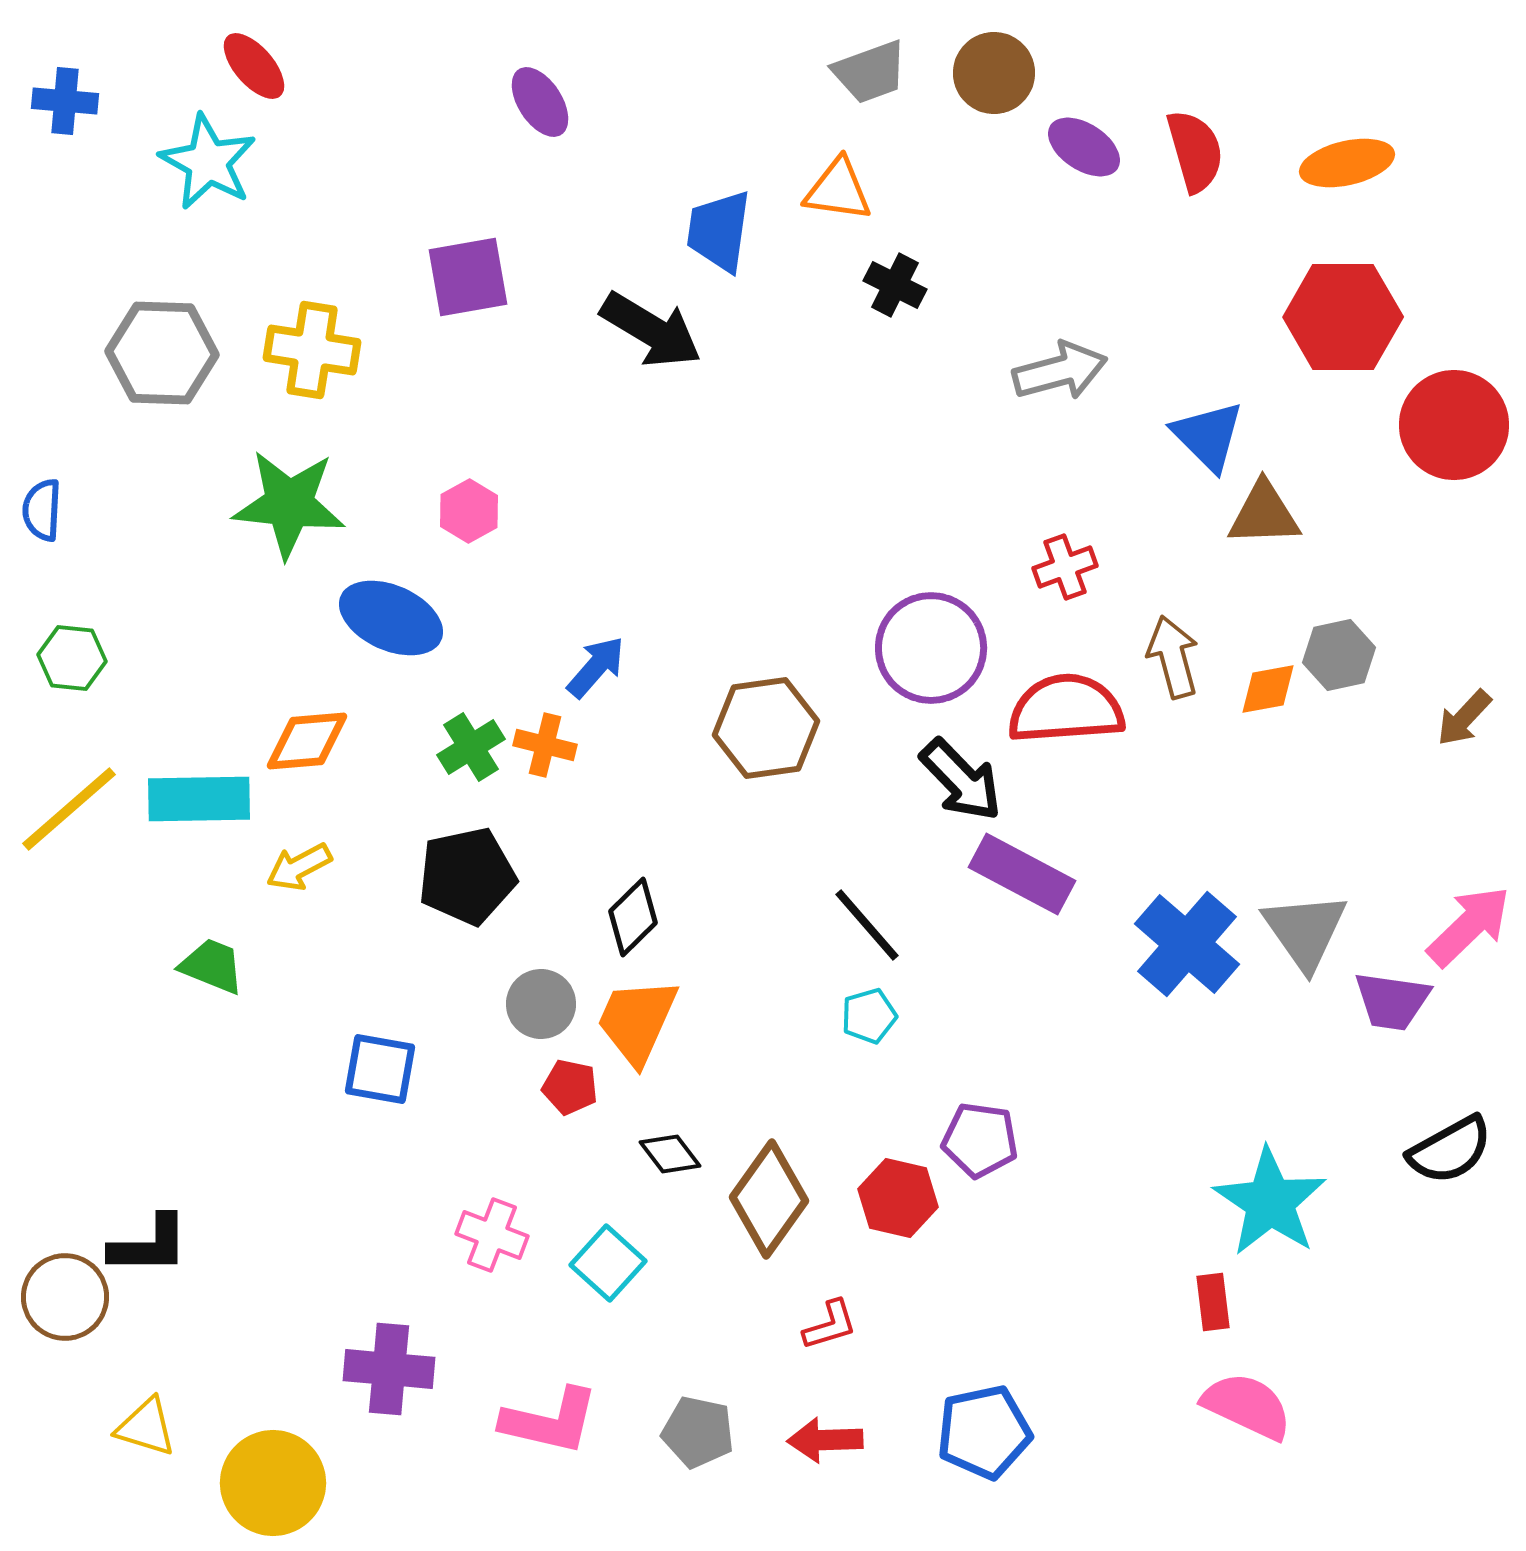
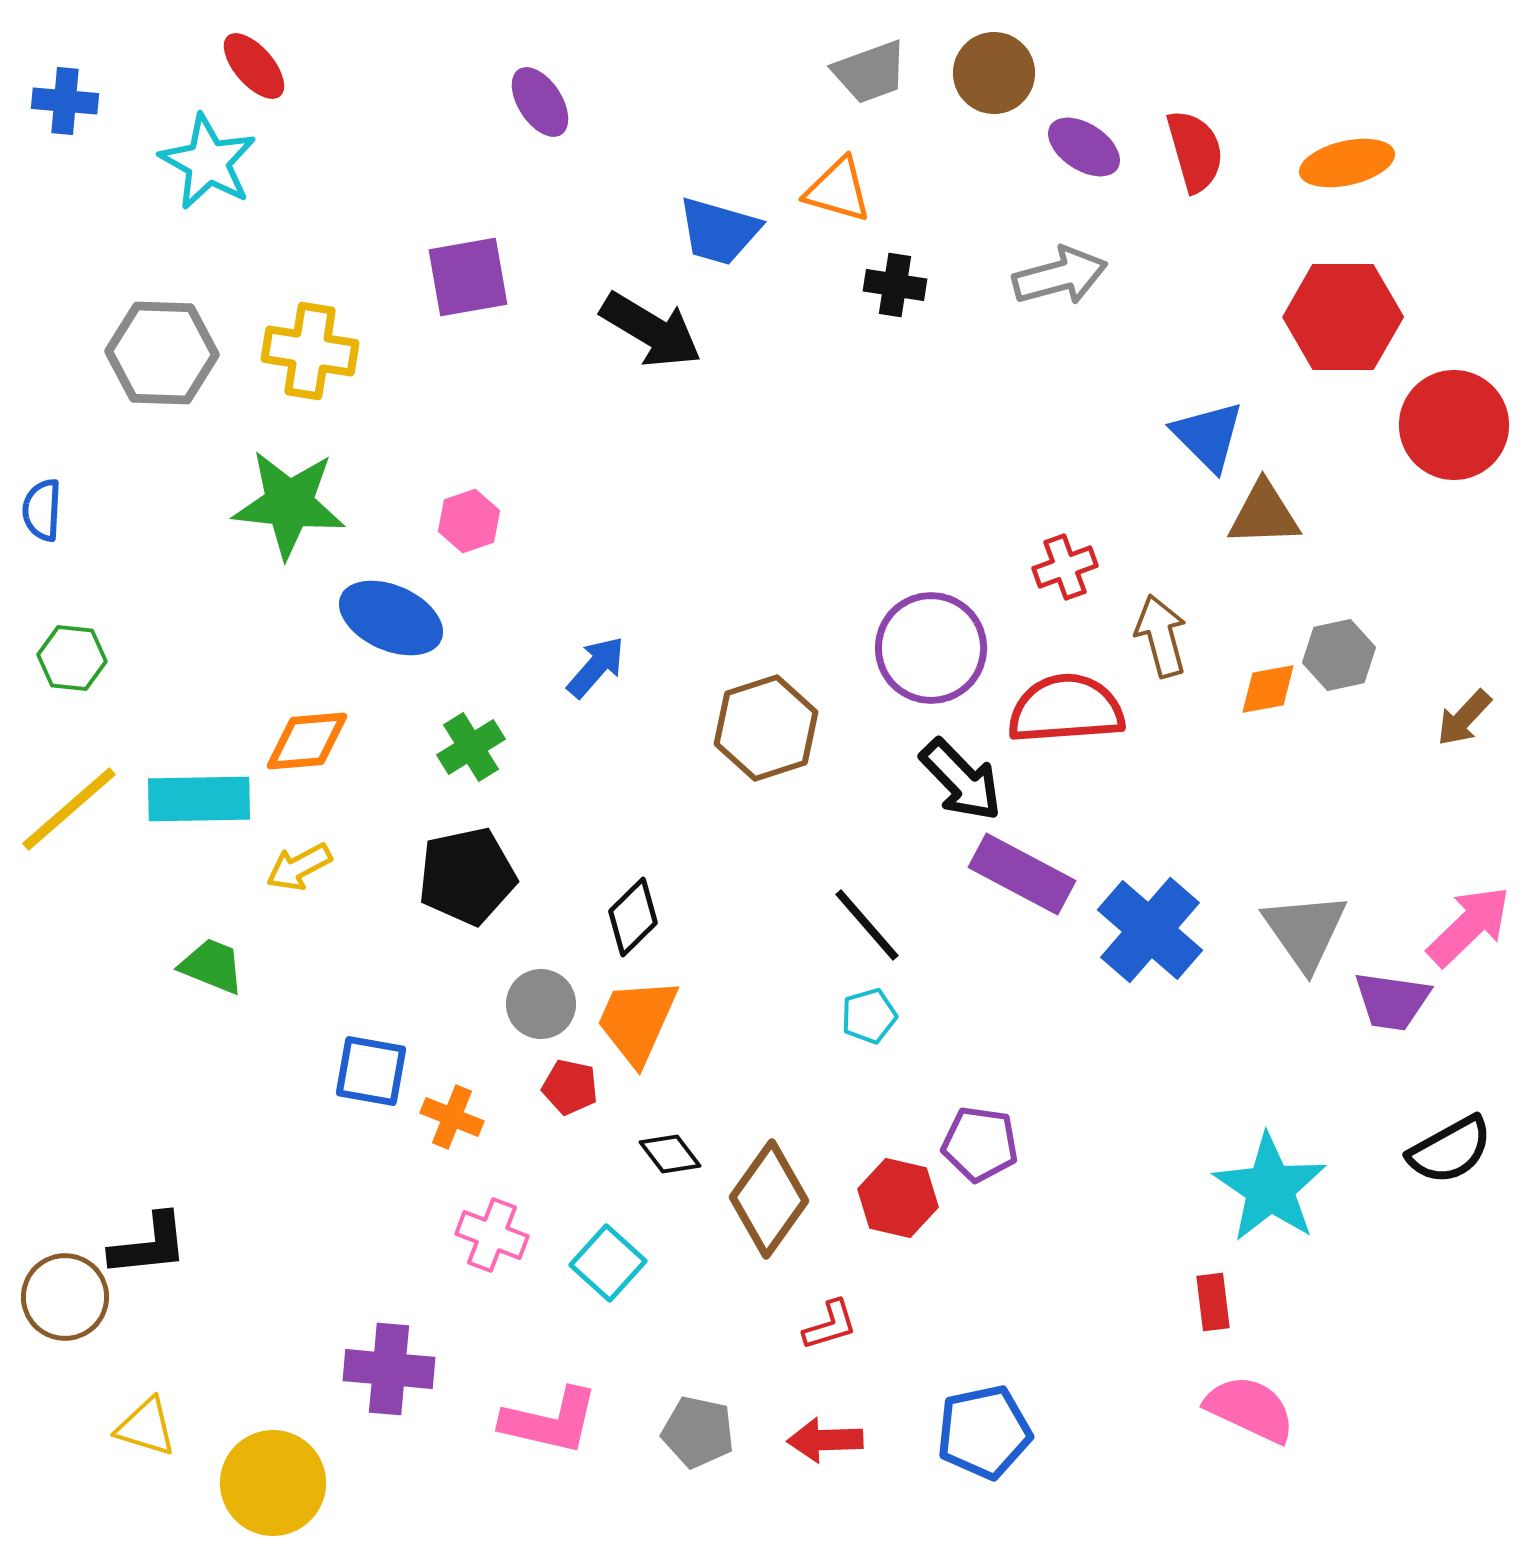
orange triangle at (838, 190): rotated 8 degrees clockwise
blue trapezoid at (719, 231): rotated 82 degrees counterclockwise
black cross at (895, 285): rotated 18 degrees counterclockwise
yellow cross at (312, 350): moved 2 px left, 1 px down
gray arrow at (1060, 371): moved 95 px up
pink hexagon at (469, 511): moved 10 px down; rotated 10 degrees clockwise
brown arrow at (1173, 657): moved 12 px left, 21 px up
brown hexagon at (766, 728): rotated 10 degrees counterclockwise
orange cross at (545, 745): moved 93 px left, 372 px down; rotated 8 degrees clockwise
blue cross at (1187, 944): moved 37 px left, 14 px up
blue square at (380, 1069): moved 9 px left, 2 px down
purple pentagon at (980, 1140): moved 4 px down
cyan star at (1270, 1202): moved 14 px up
black L-shape at (149, 1245): rotated 6 degrees counterclockwise
pink semicircle at (1247, 1406): moved 3 px right, 3 px down
